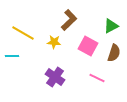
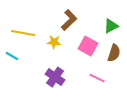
yellow line: rotated 20 degrees counterclockwise
cyan line: rotated 32 degrees clockwise
